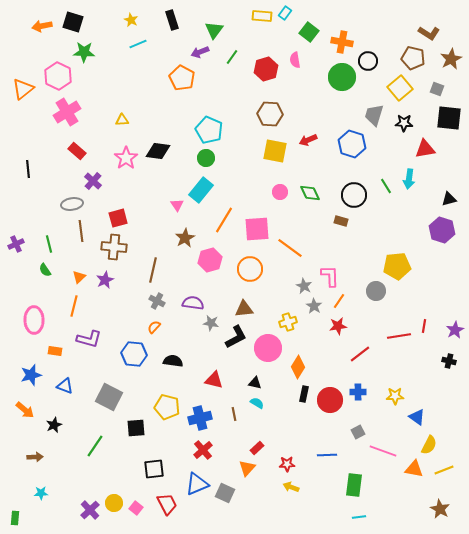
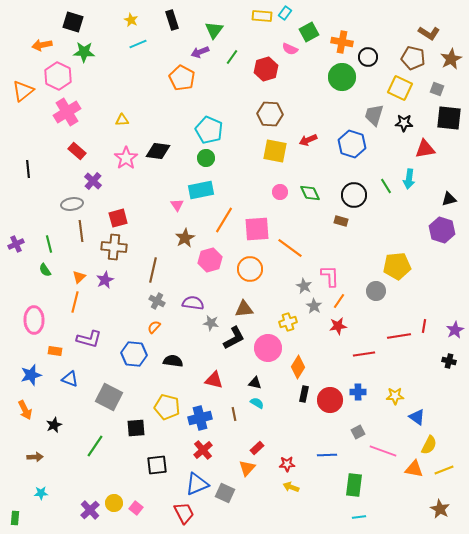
orange arrow at (42, 26): moved 19 px down
green square at (309, 32): rotated 24 degrees clockwise
pink semicircle at (295, 60): moved 5 px left, 11 px up; rotated 56 degrees counterclockwise
black circle at (368, 61): moved 4 px up
yellow square at (400, 88): rotated 25 degrees counterclockwise
orange triangle at (23, 89): moved 2 px down
cyan rectangle at (201, 190): rotated 40 degrees clockwise
orange line at (74, 306): moved 1 px right, 4 px up
black L-shape at (236, 337): moved 2 px left, 1 px down
red line at (360, 354): moved 4 px right; rotated 30 degrees clockwise
blue triangle at (65, 386): moved 5 px right, 7 px up
orange arrow at (25, 410): rotated 24 degrees clockwise
black square at (154, 469): moved 3 px right, 4 px up
red trapezoid at (167, 504): moved 17 px right, 9 px down
